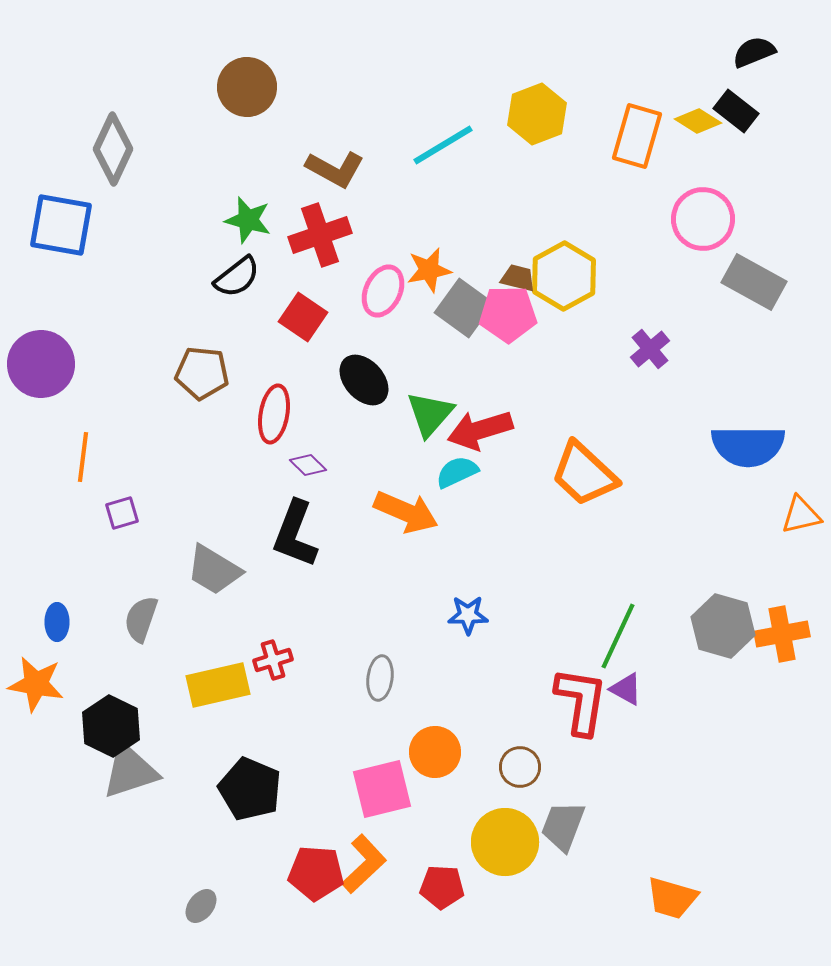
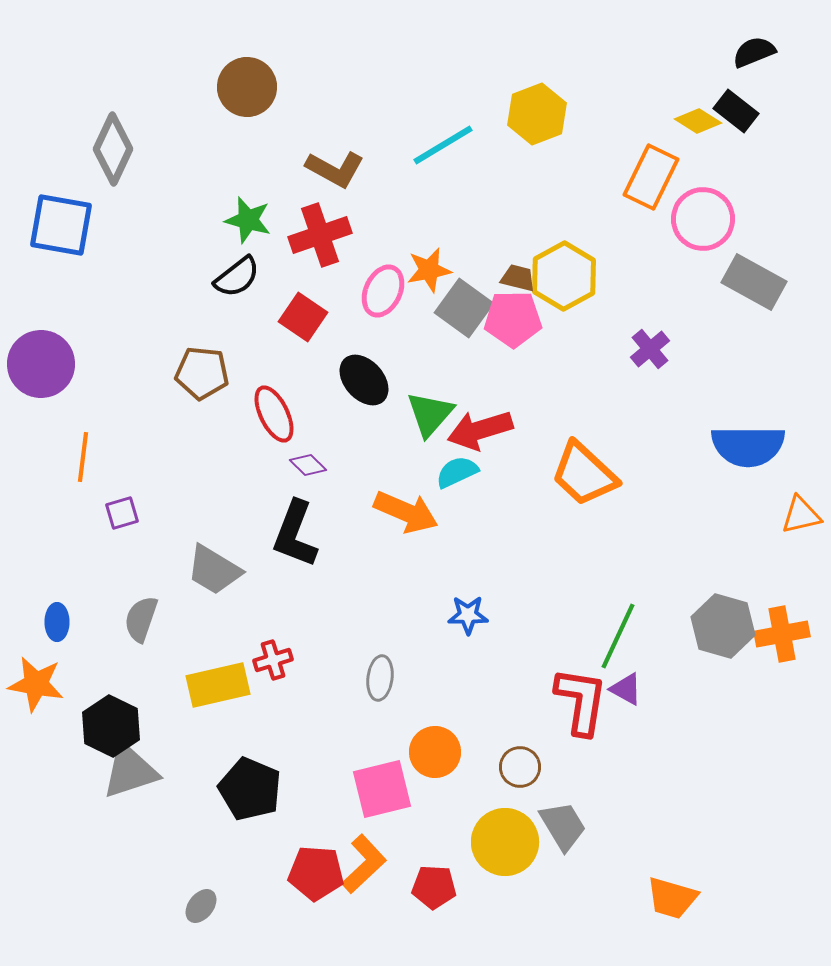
orange rectangle at (637, 136): moved 14 px right, 41 px down; rotated 10 degrees clockwise
pink pentagon at (508, 314): moved 5 px right, 5 px down
red ellipse at (274, 414): rotated 36 degrees counterclockwise
gray trapezoid at (563, 826): rotated 128 degrees clockwise
red pentagon at (442, 887): moved 8 px left
